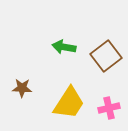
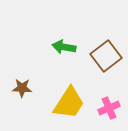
pink cross: rotated 10 degrees counterclockwise
